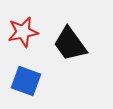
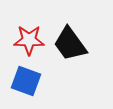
red star: moved 6 px right, 8 px down; rotated 12 degrees clockwise
